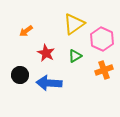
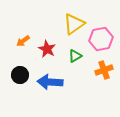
orange arrow: moved 3 px left, 10 px down
pink hexagon: moved 1 px left; rotated 25 degrees clockwise
red star: moved 1 px right, 4 px up
blue arrow: moved 1 px right, 1 px up
